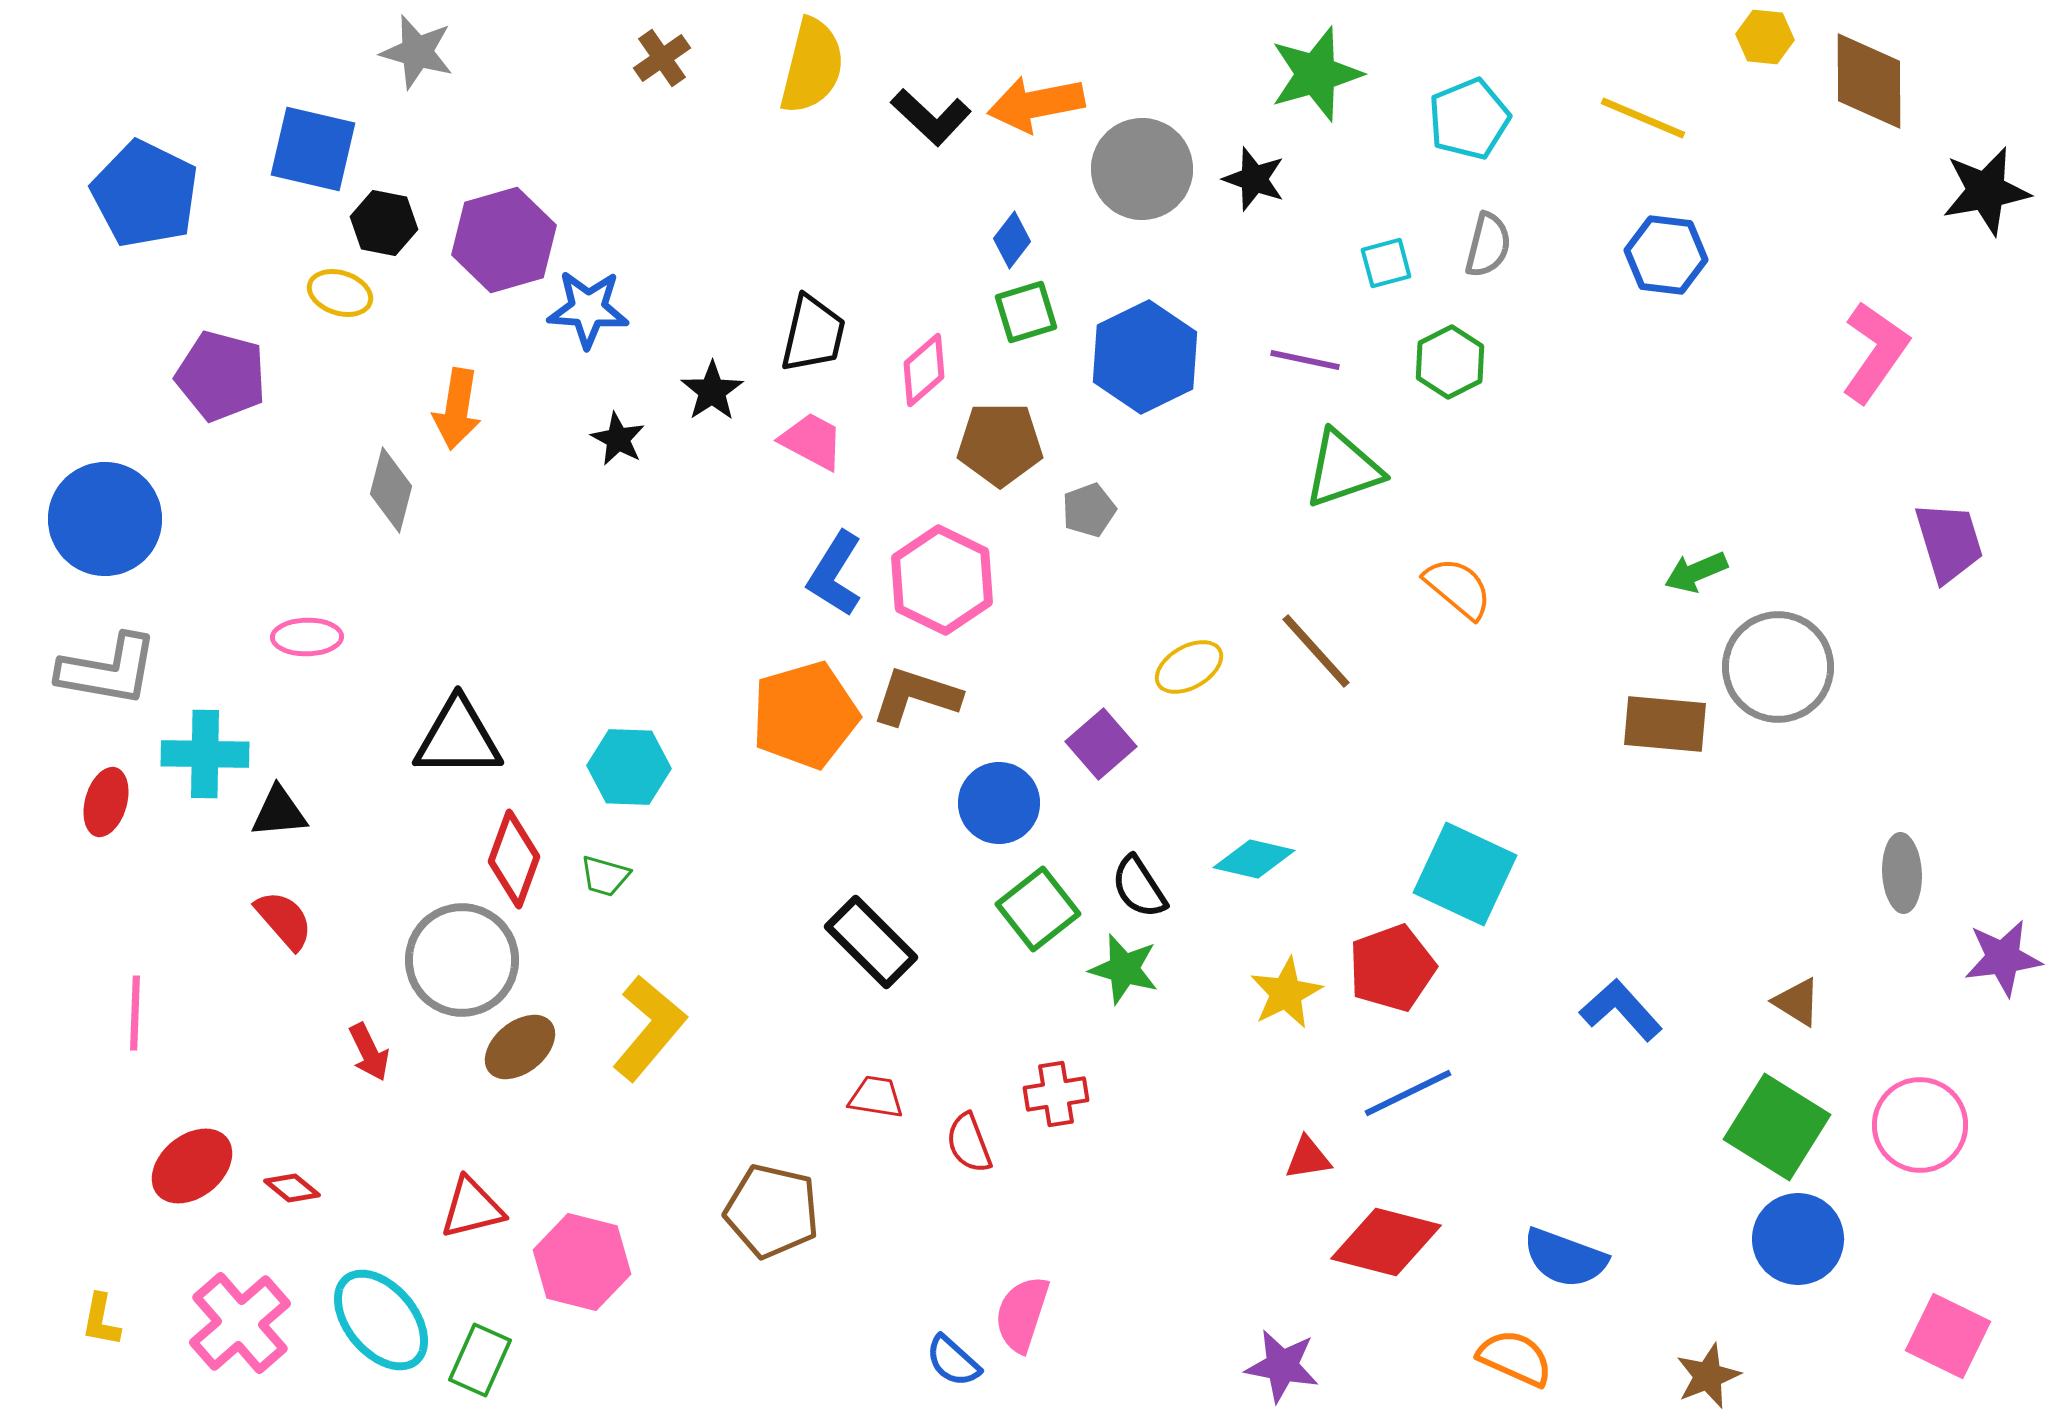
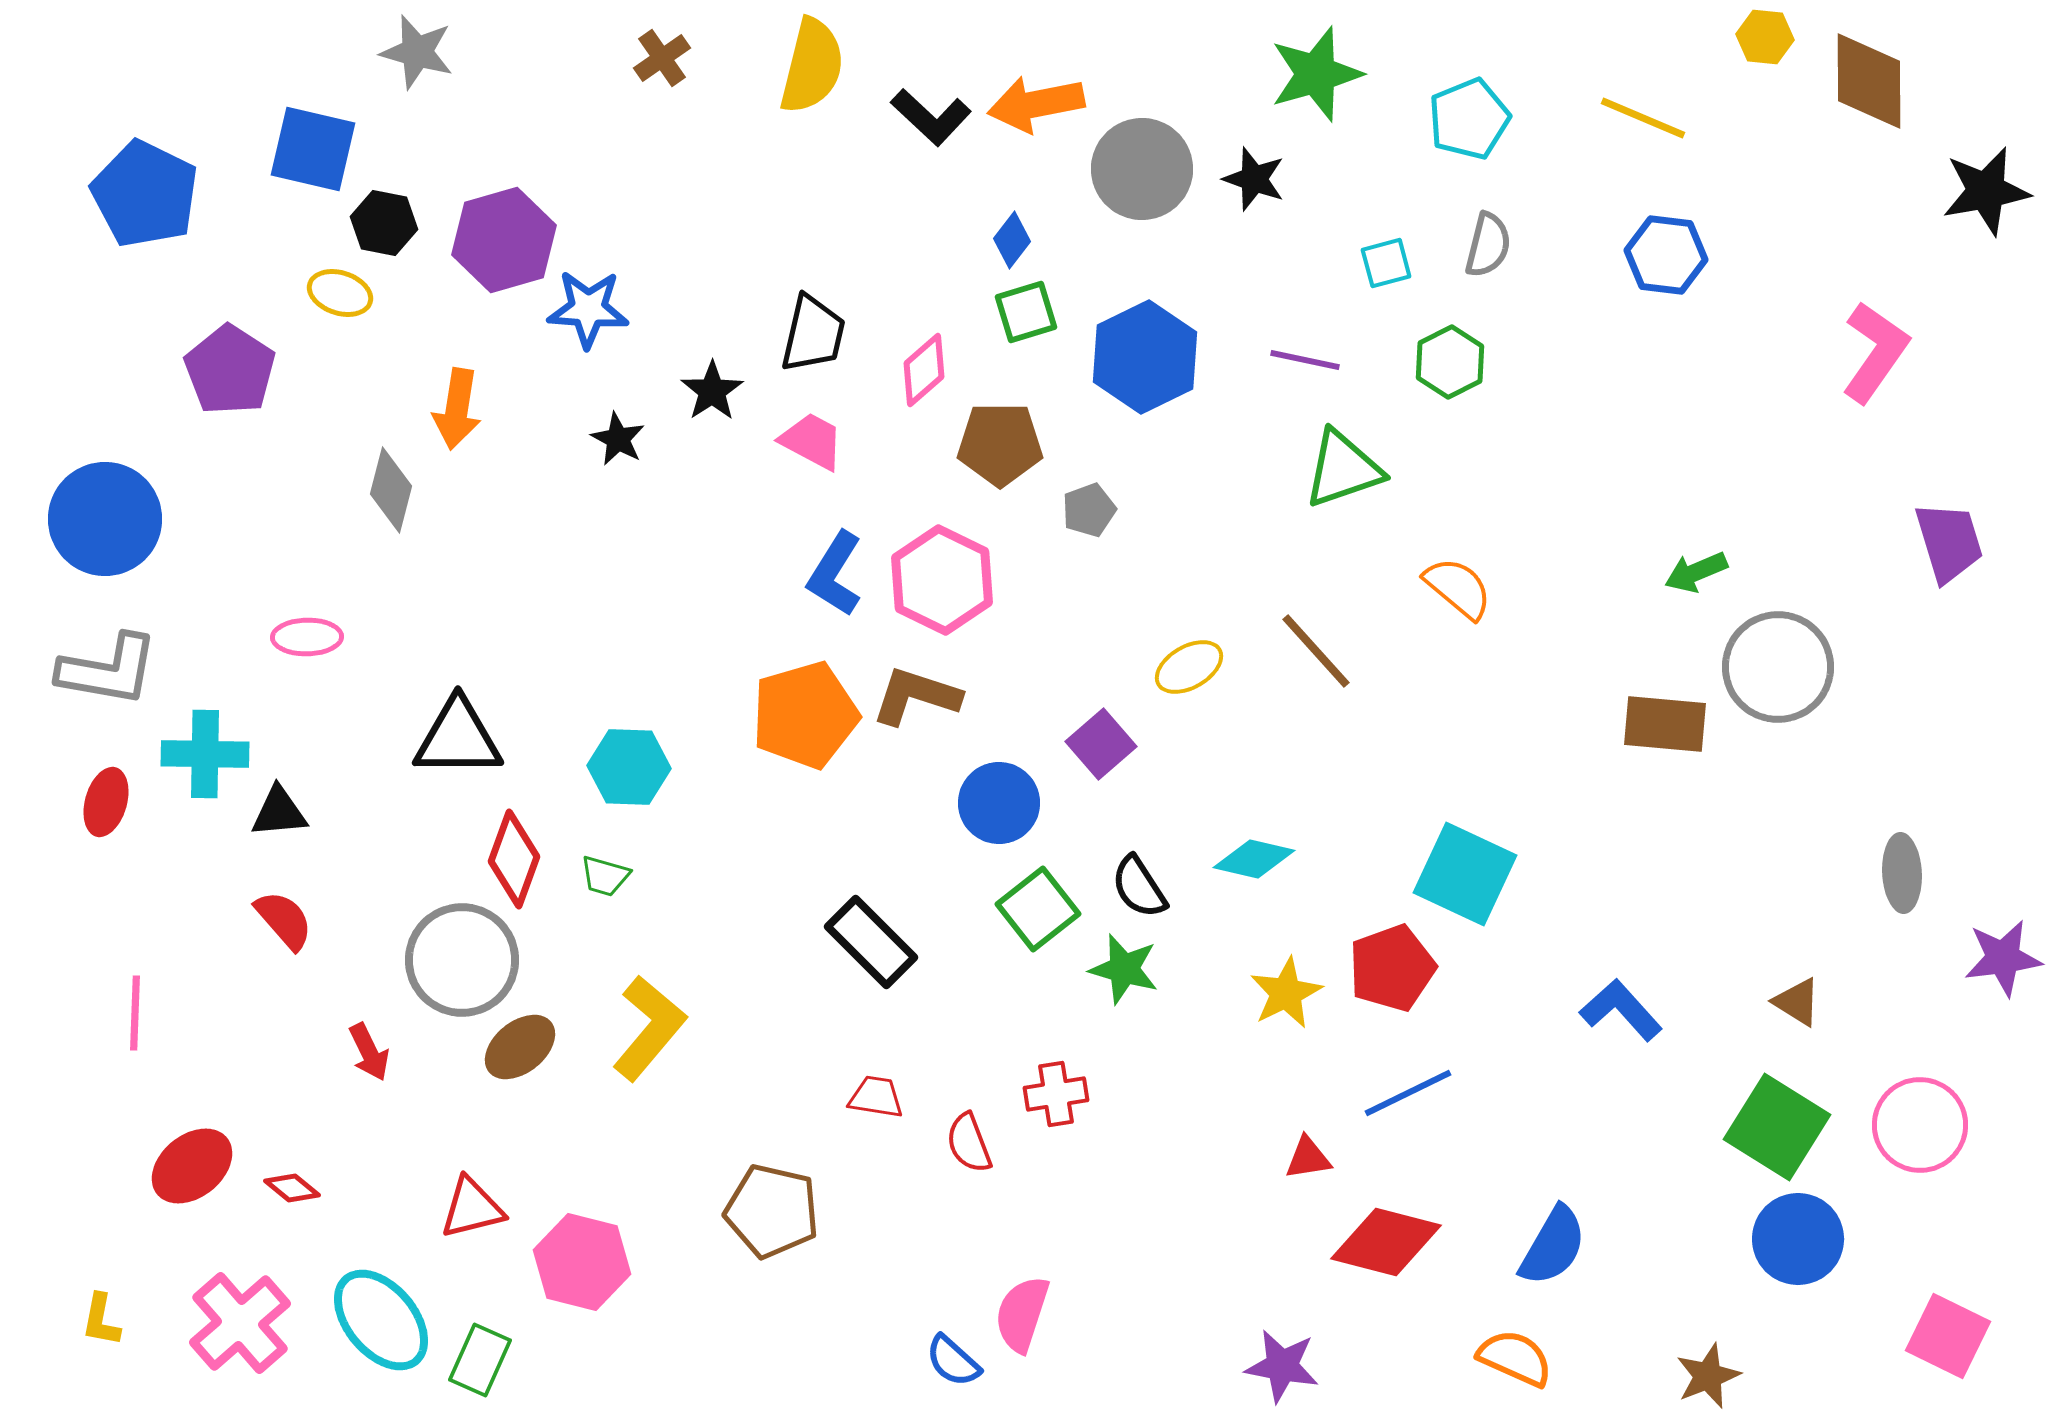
purple pentagon at (221, 376): moved 9 px right, 6 px up; rotated 18 degrees clockwise
blue semicircle at (1565, 1258): moved 12 px left, 12 px up; rotated 80 degrees counterclockwise
